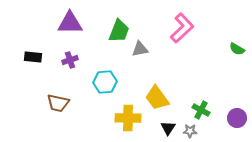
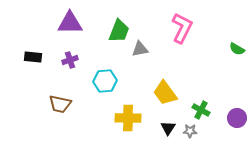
pink L-shape: rotated 20 degrees counterclockwise
cyan hexagon: moved 1 px up
yellow trapezoid: moved 8 px right, 5 px up
brown trapezoid: moved 2 px right, 1 px down
